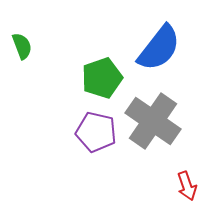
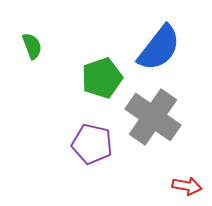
green semicircle: moved 10 px right
gray cross: moved 4 px up
purple pentagon: moved 4 px left, 12 px down
red arrow: rotated 60 degrees counterclockwise
